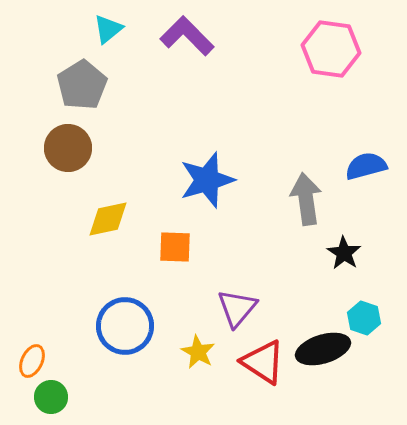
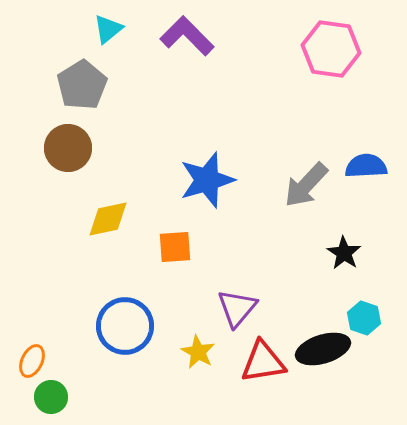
blue semicircle: rotated 12 degrees clockwise
gray arrow: moved 14 px up; rotated 129 degrees counterclockwise
orange square: rotated 6 degrees counterclockwise
red triangle: rotated 42 degrees counterclockwise
